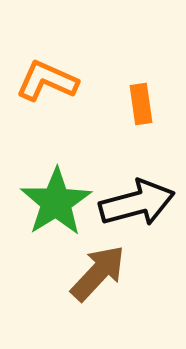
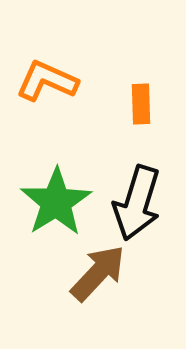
orange rectangle: rotated 6 degrees clockwise
black arrow: rotated 122 degrees clockwise
